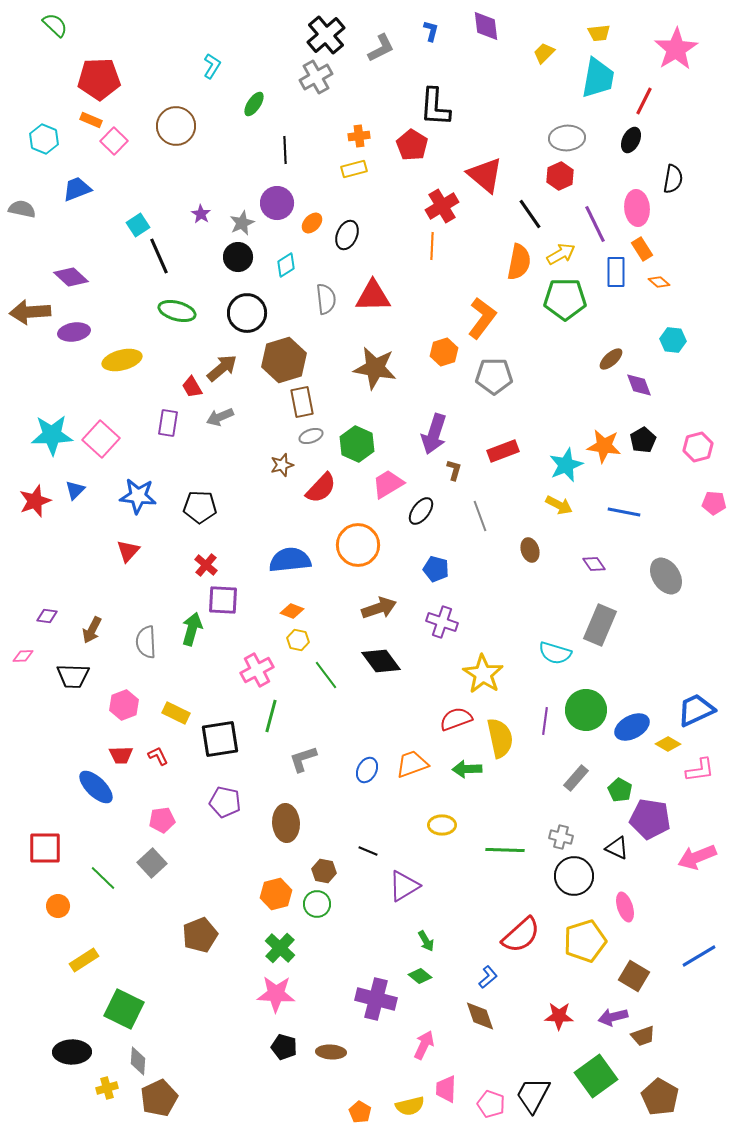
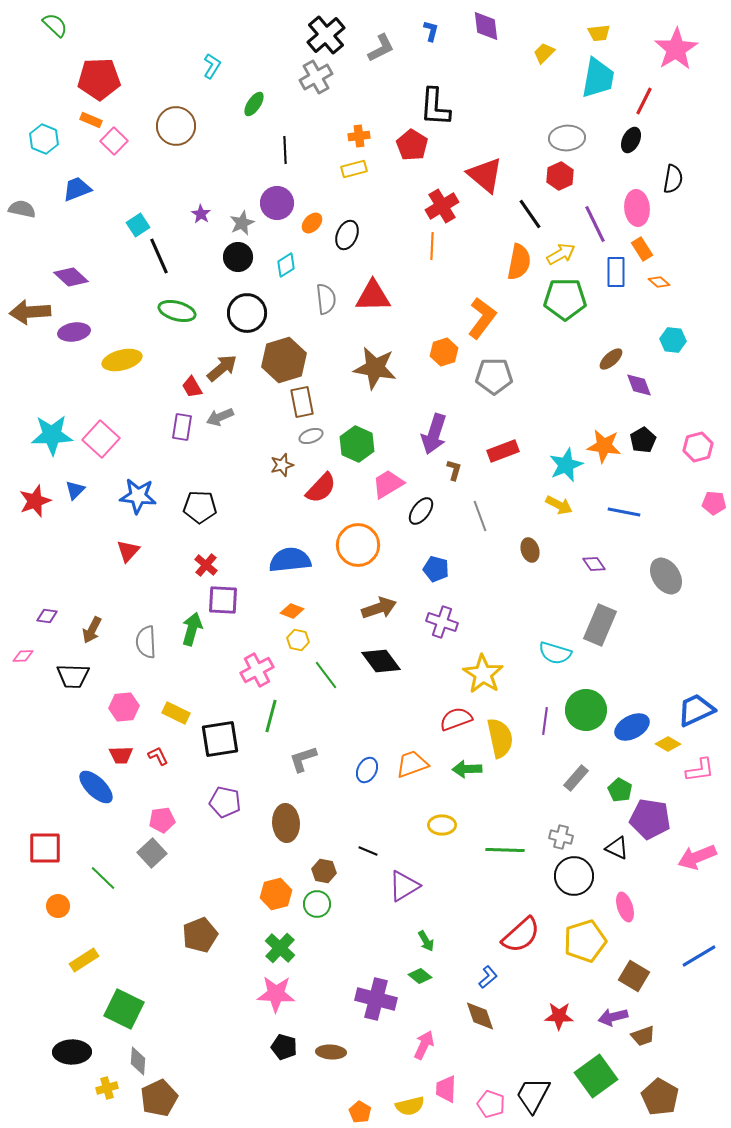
purple rectangle at (168, 423): moved 14 px right, 4 px down
pink hexagon at (124, 705): moved 2 px down; rotated 16 degrees clockwise
gray square at (152, 863): moved 10 px up
